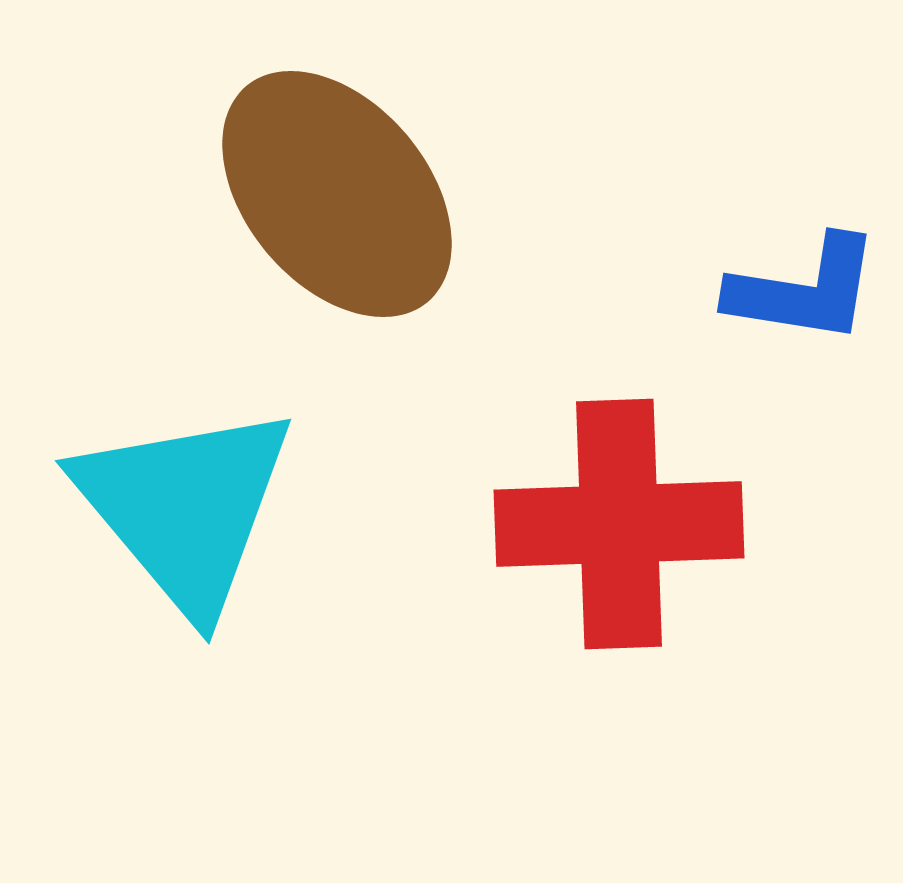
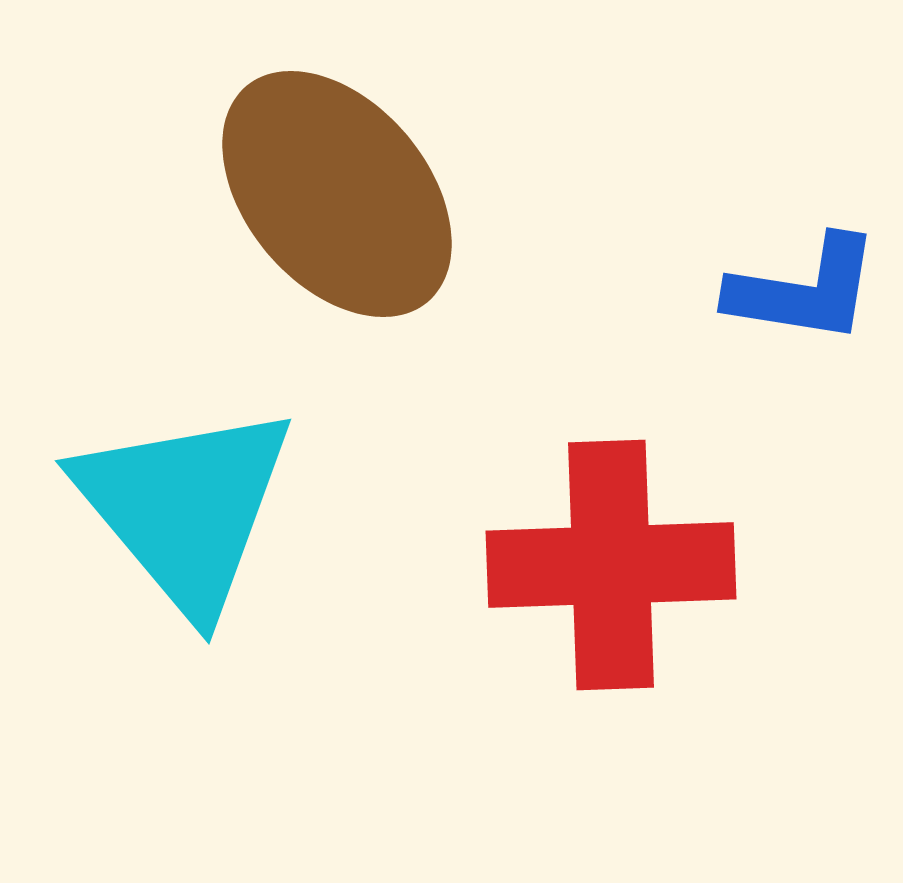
red cross: moved 8 px left, 41 px down
